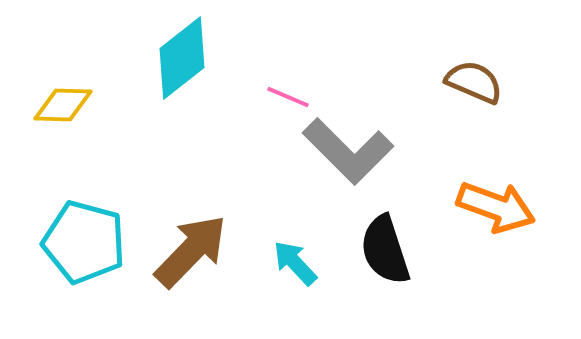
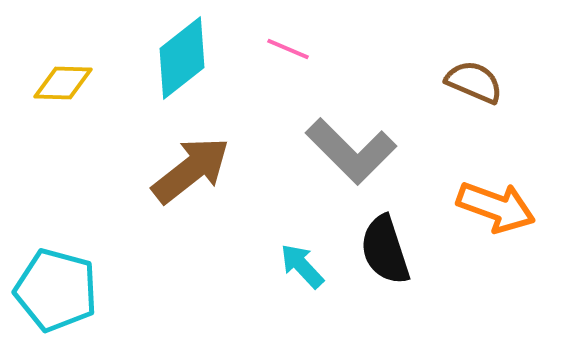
pink line: moved 48 px up
yellow diamond: moved 22 px up
gray L-shape: moved 3 px right
cyan pentagon: moved 28 px left, 48 px down
brown arrow: moved 81 px up; rotated 8 degrees clockwise
cyan arrow: moved 7 px right, 3 px down
